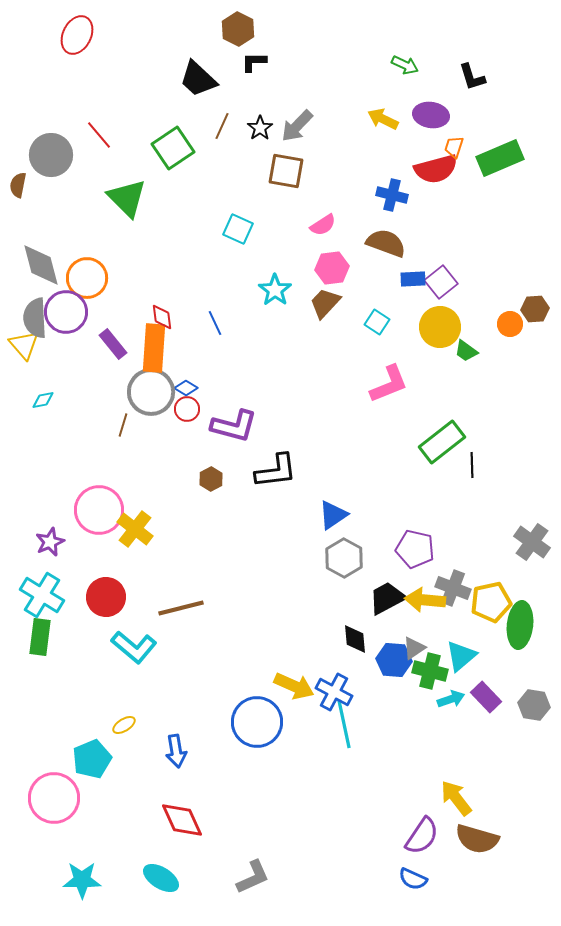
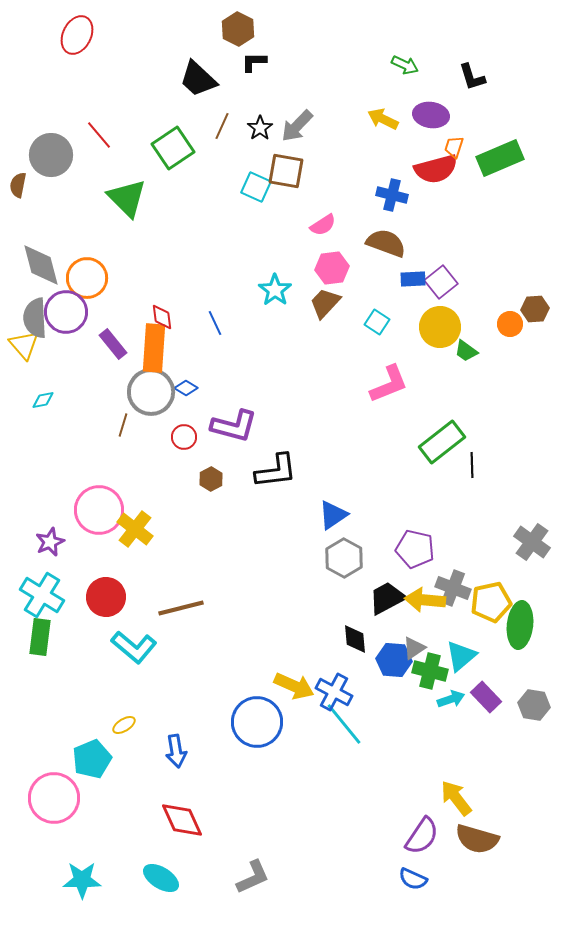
cyan square at (238, 229): moved 18 px right, 42 px up
red circle at (187, 409): moved 3 px left, 28 px down
cyan line at (344, 724): rotated 27 degrees counterclockwise
